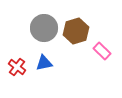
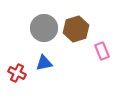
brown hexagon: moved 2 px up
pink rectangle: rotated 24 degrees clockwise
red cross: moved 6 px down; rotated 12 degrees counterclockwise
